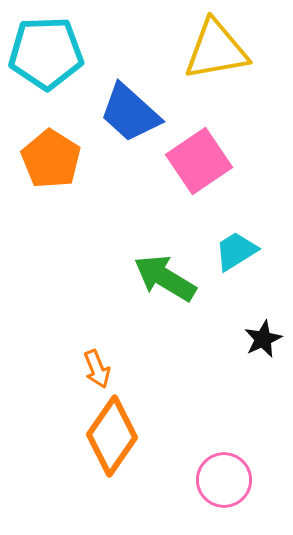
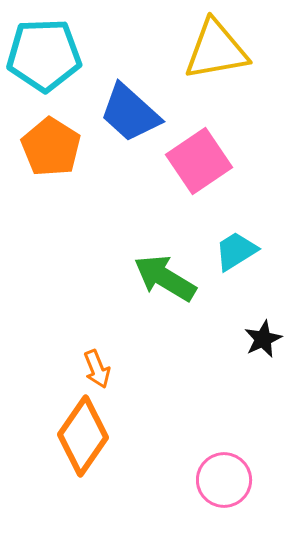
cyan pentagon: moved 2 px left, 2 px down
orange pentagon: moved 12 px up
orange diamond: moved 29 px left
